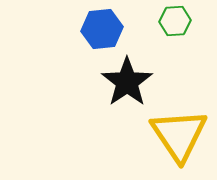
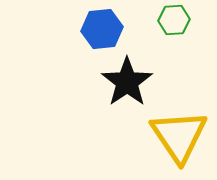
green hexagon: moved 1 px left, 1 px up
yellow triangle: moved 1 px down
